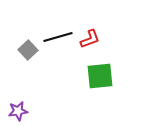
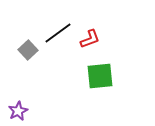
black line: moved 4 px up; rotated 20 degrees counterclockwise
purple star: rotated 18 degrees counterclockwise
